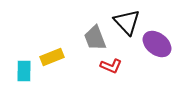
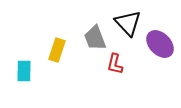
black triangle: moved 1 px right, 1 px down
purple ellipse: moved 3 px right; rotated 8 degrees clockwise
yellow rectangle: moved 5 px right, 7 px up; rotated 50 degrees counterclockwise
red L-shape: moved 4 px right, 2 px up; rotated 80 degrees clockwise
